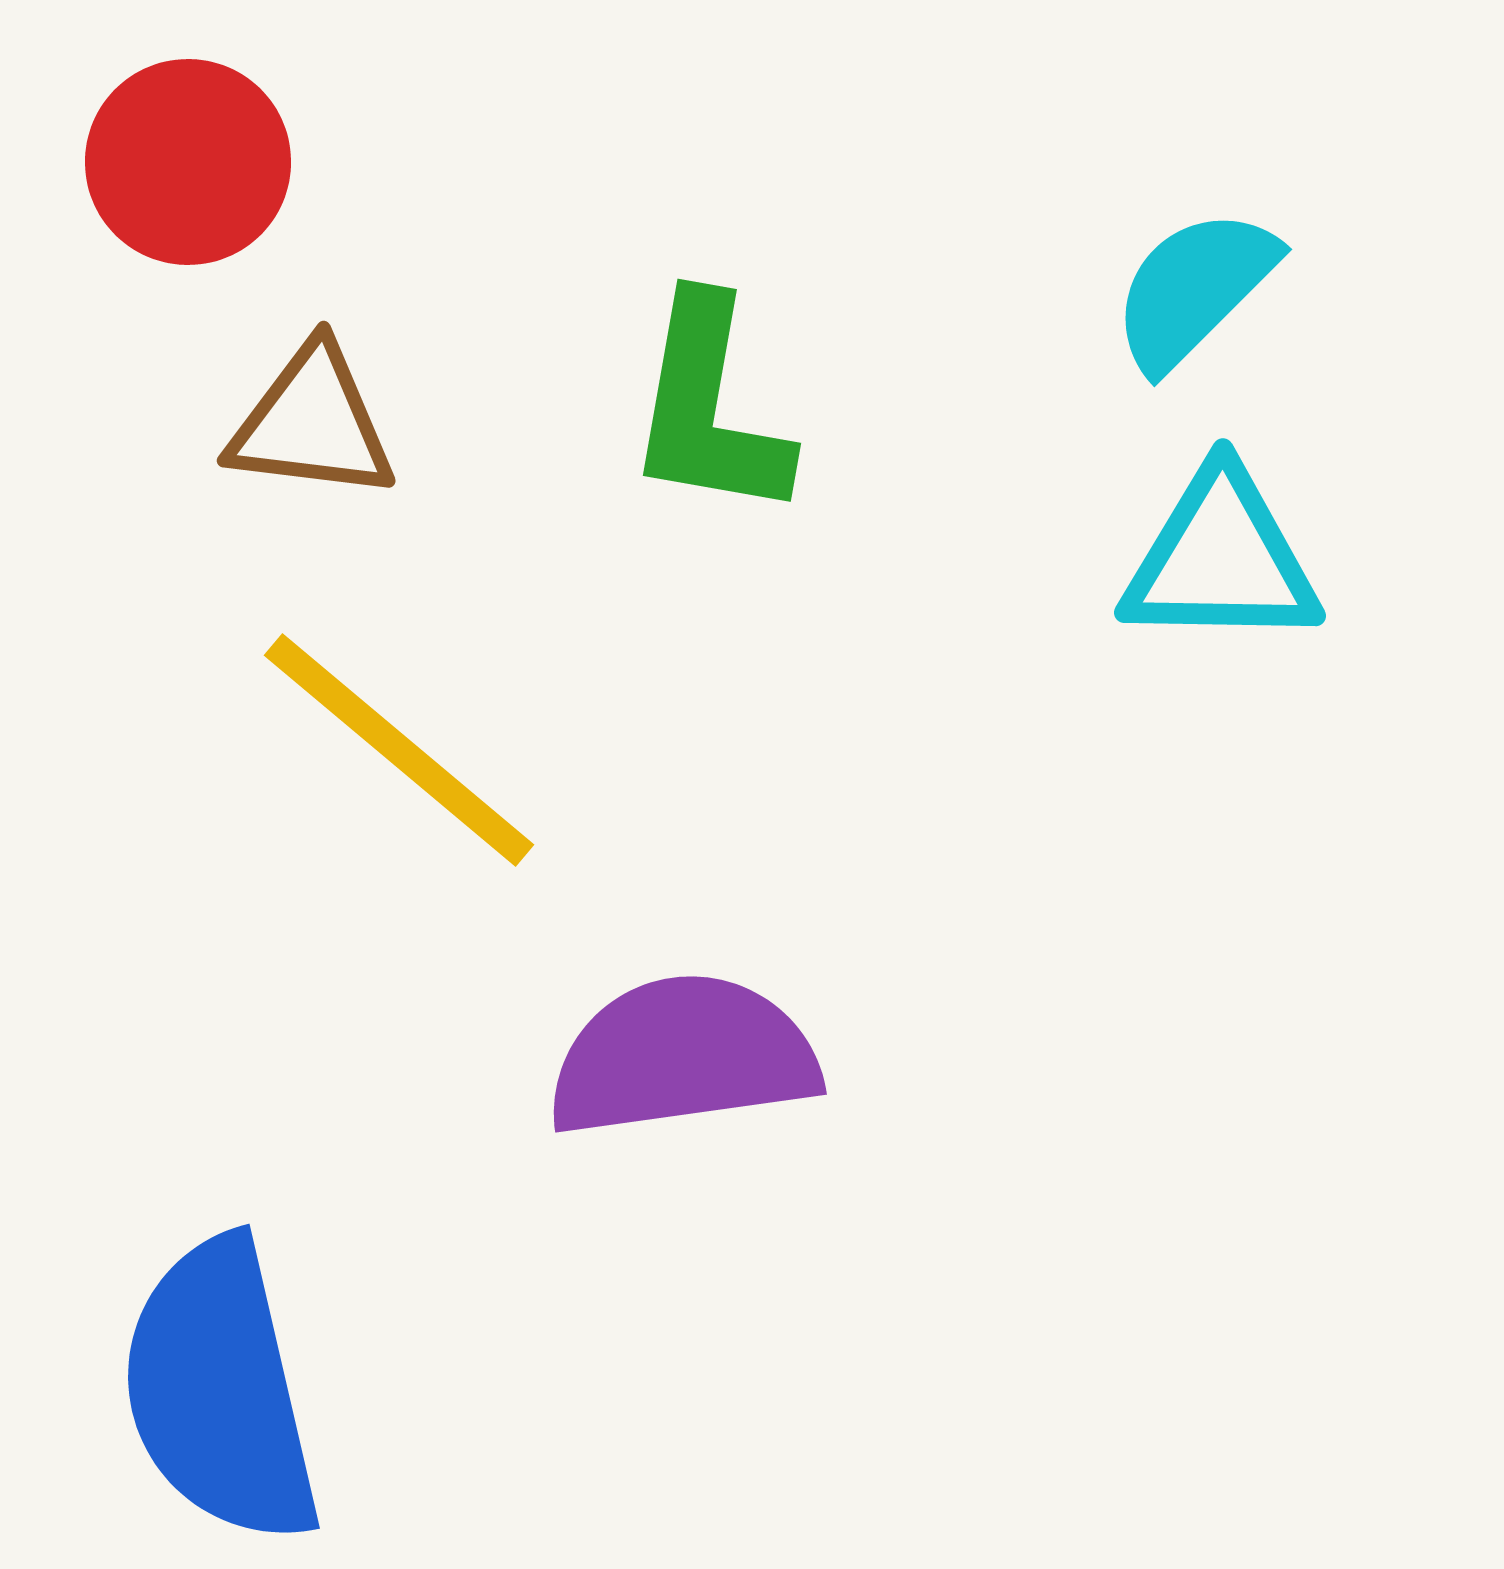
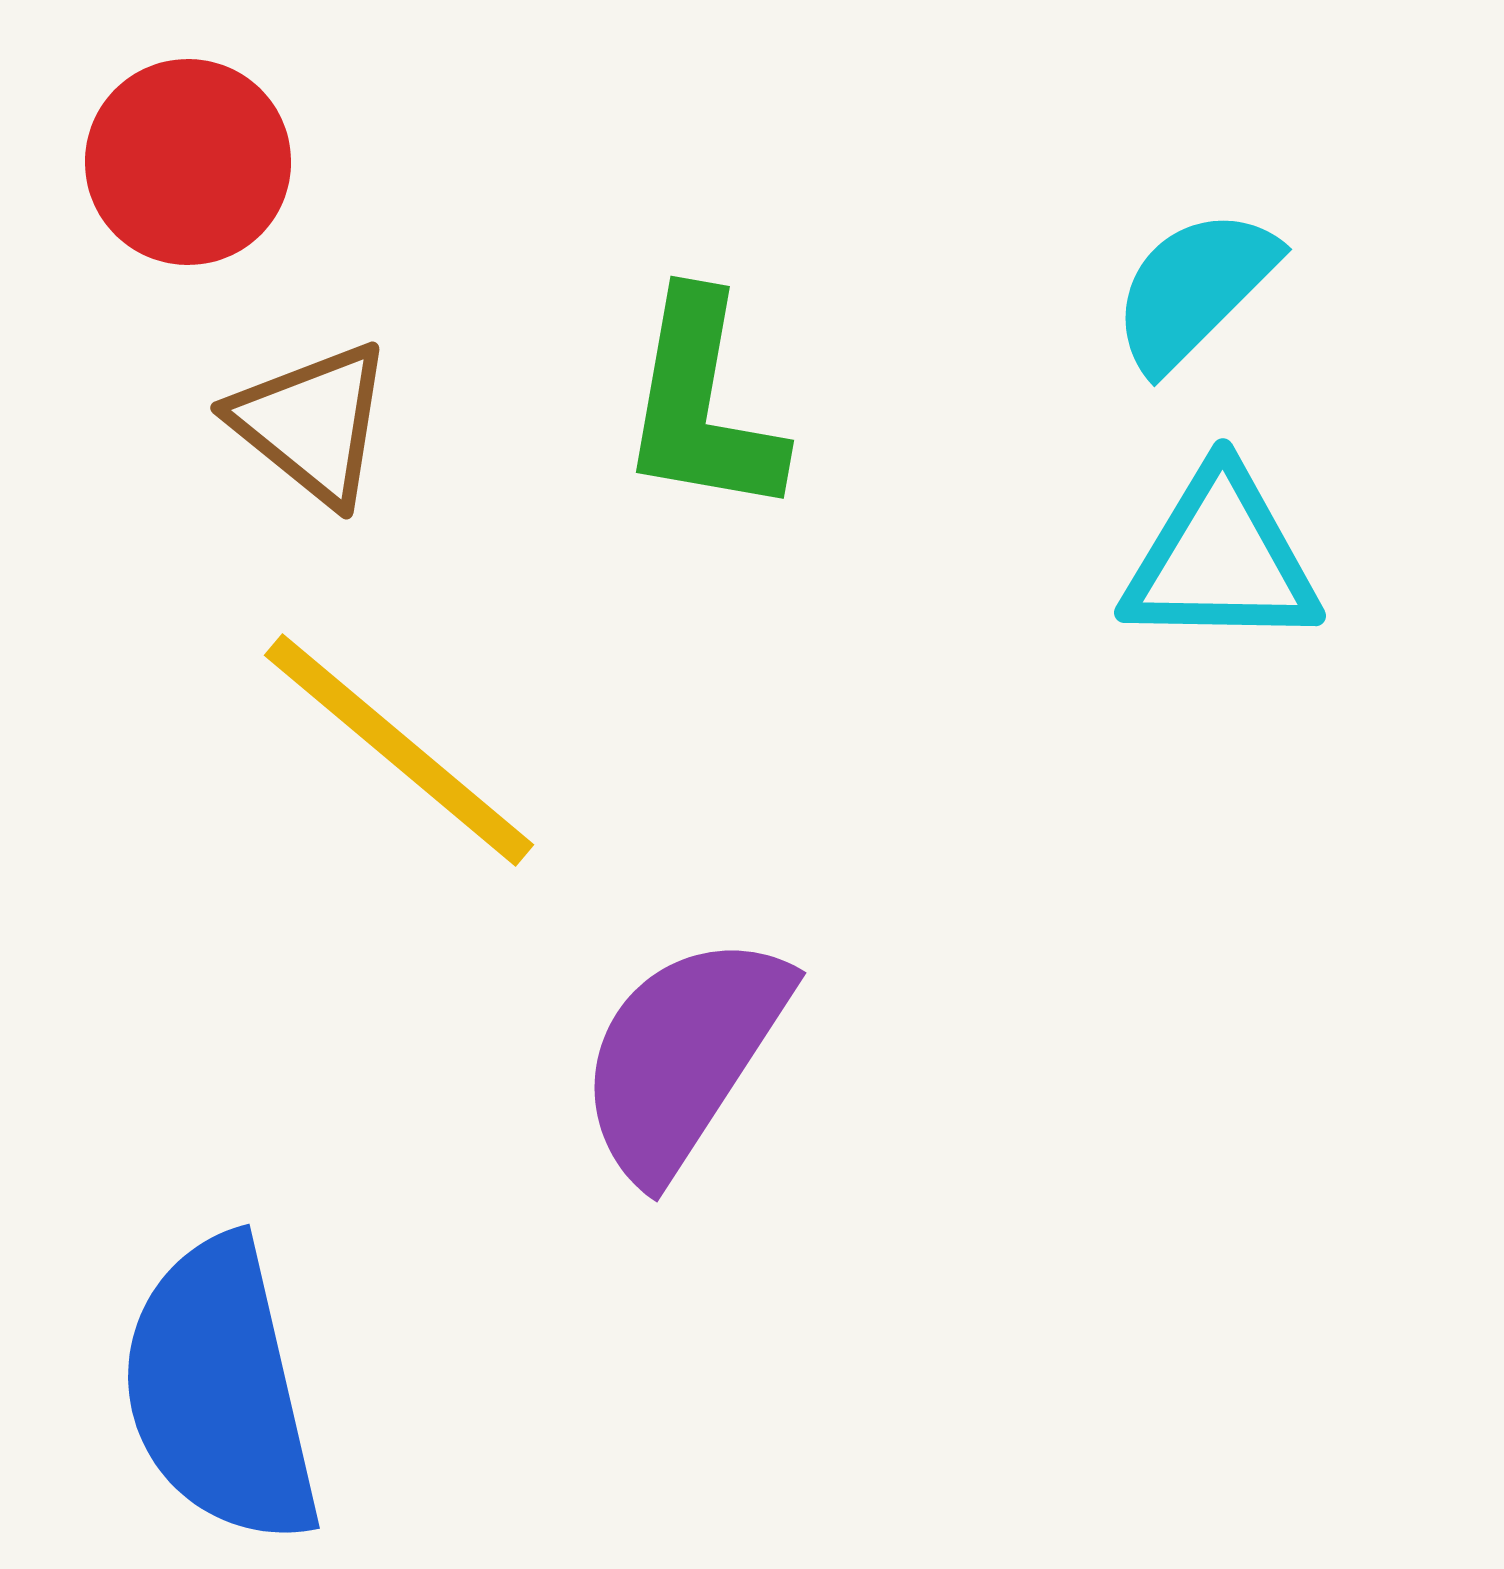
green L-shape: moved 7 px left, 3 px up
brown triangle: rotated 32 degrees clockwise
purple semicircle: rotated 49 degrees counterclockwise
